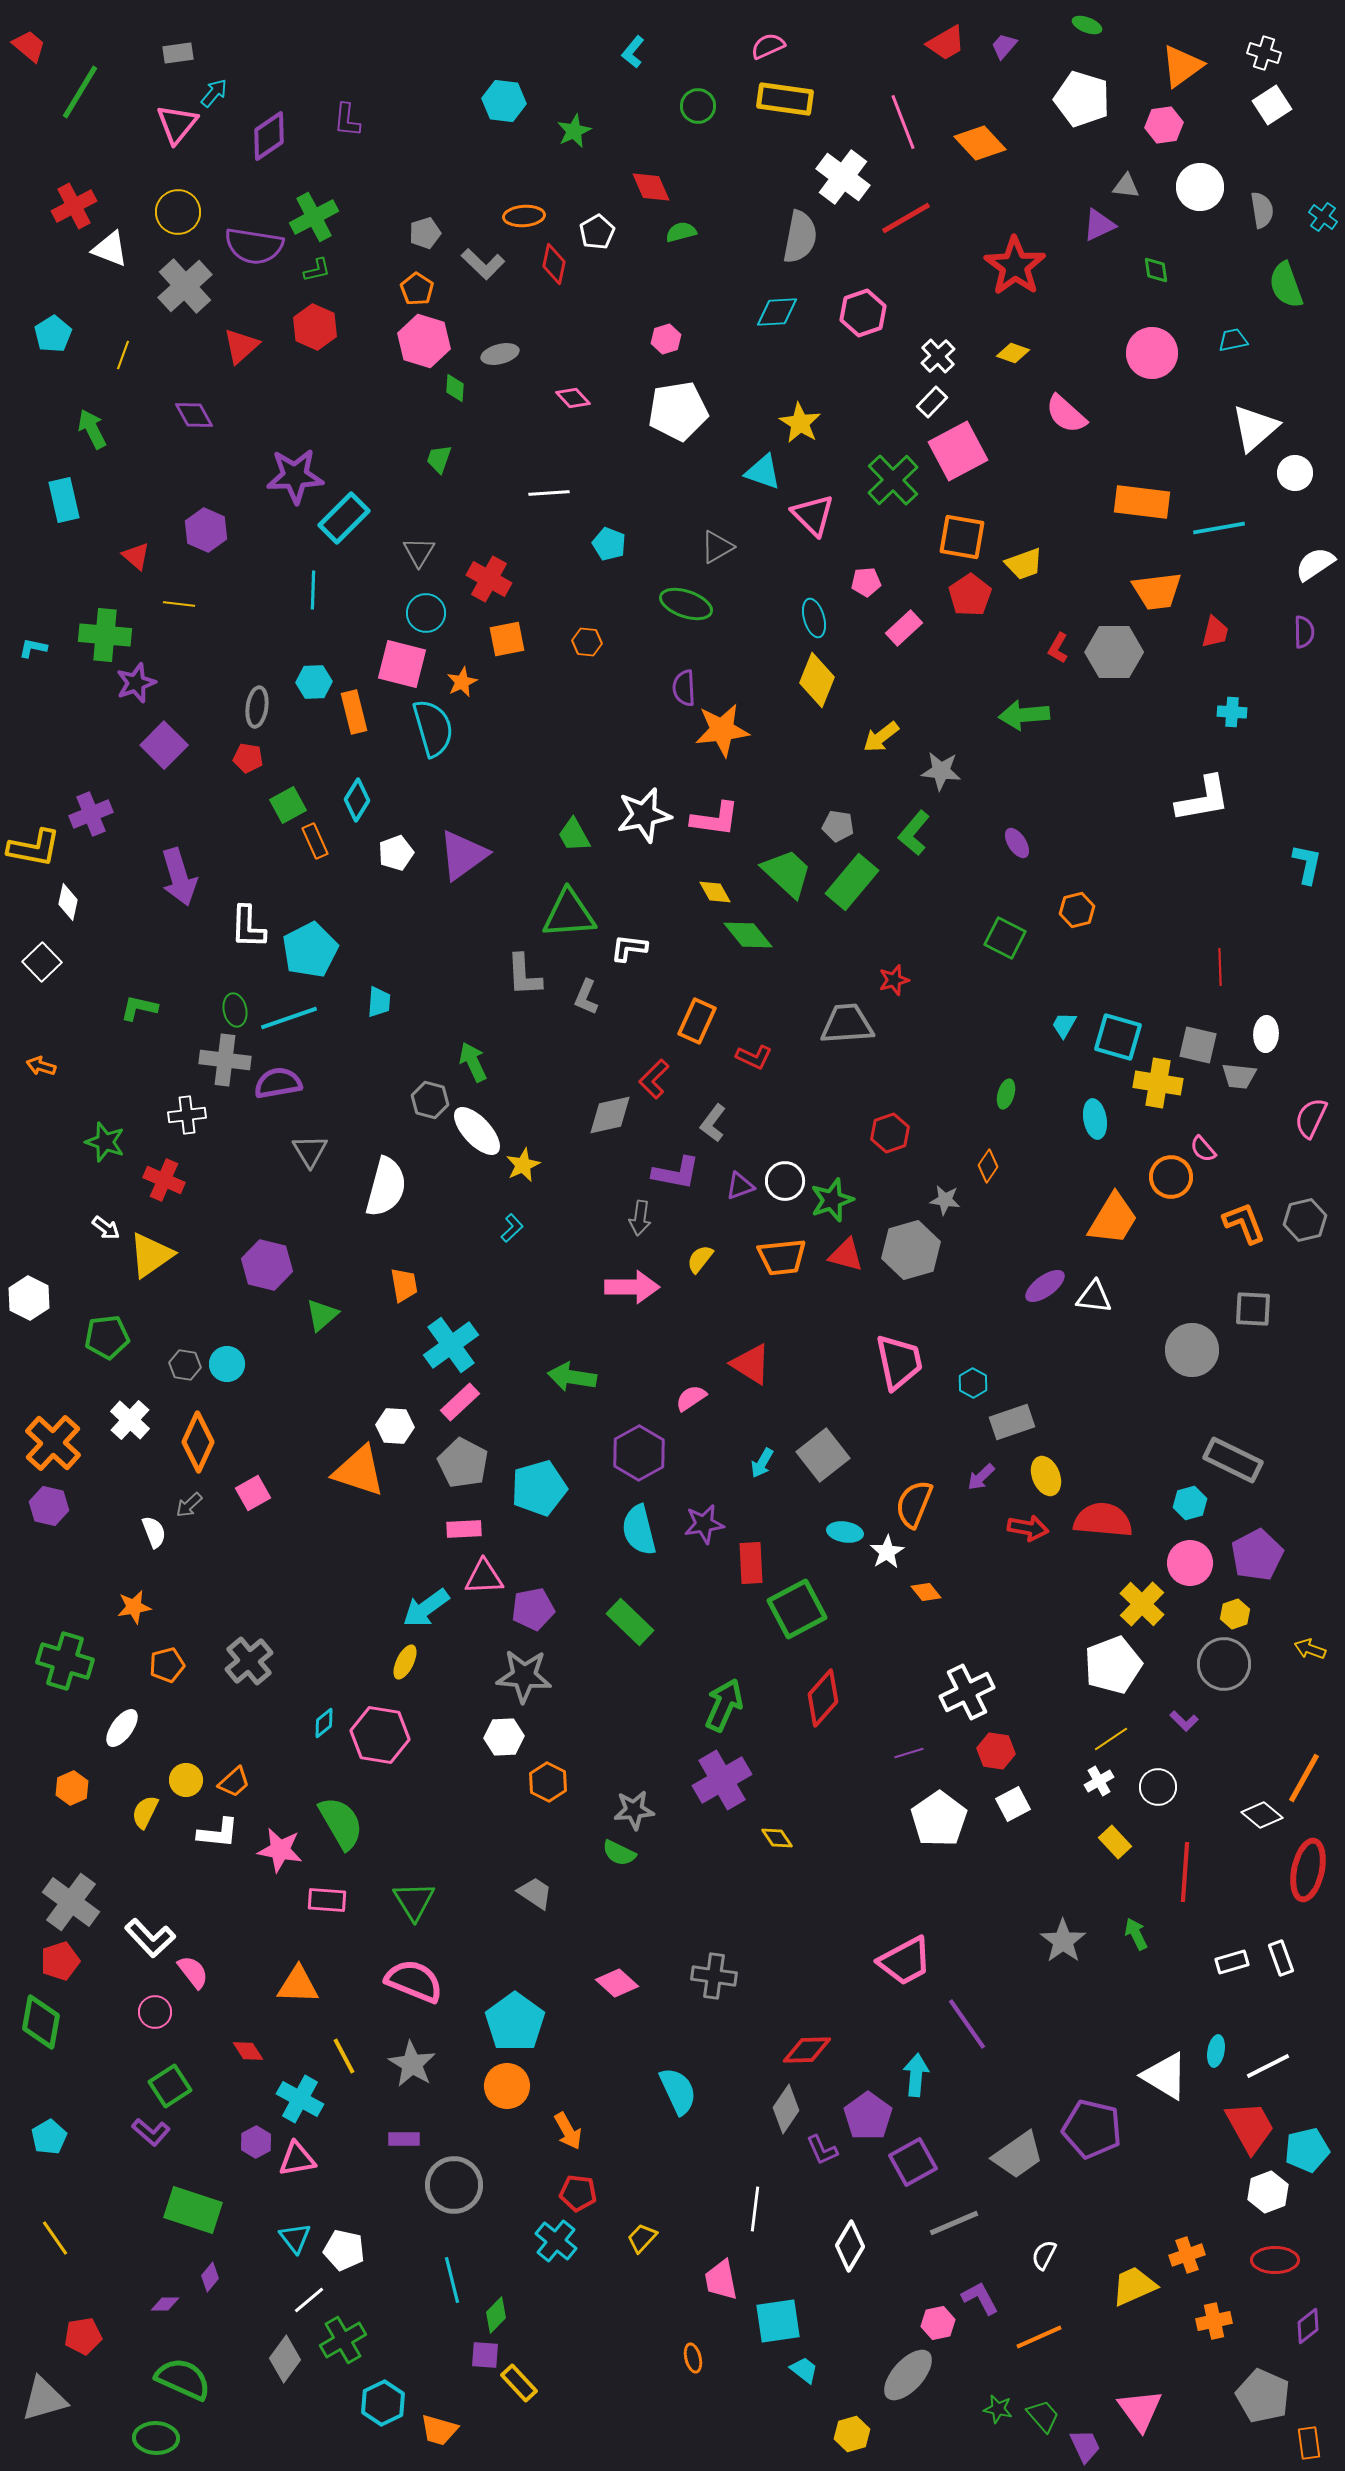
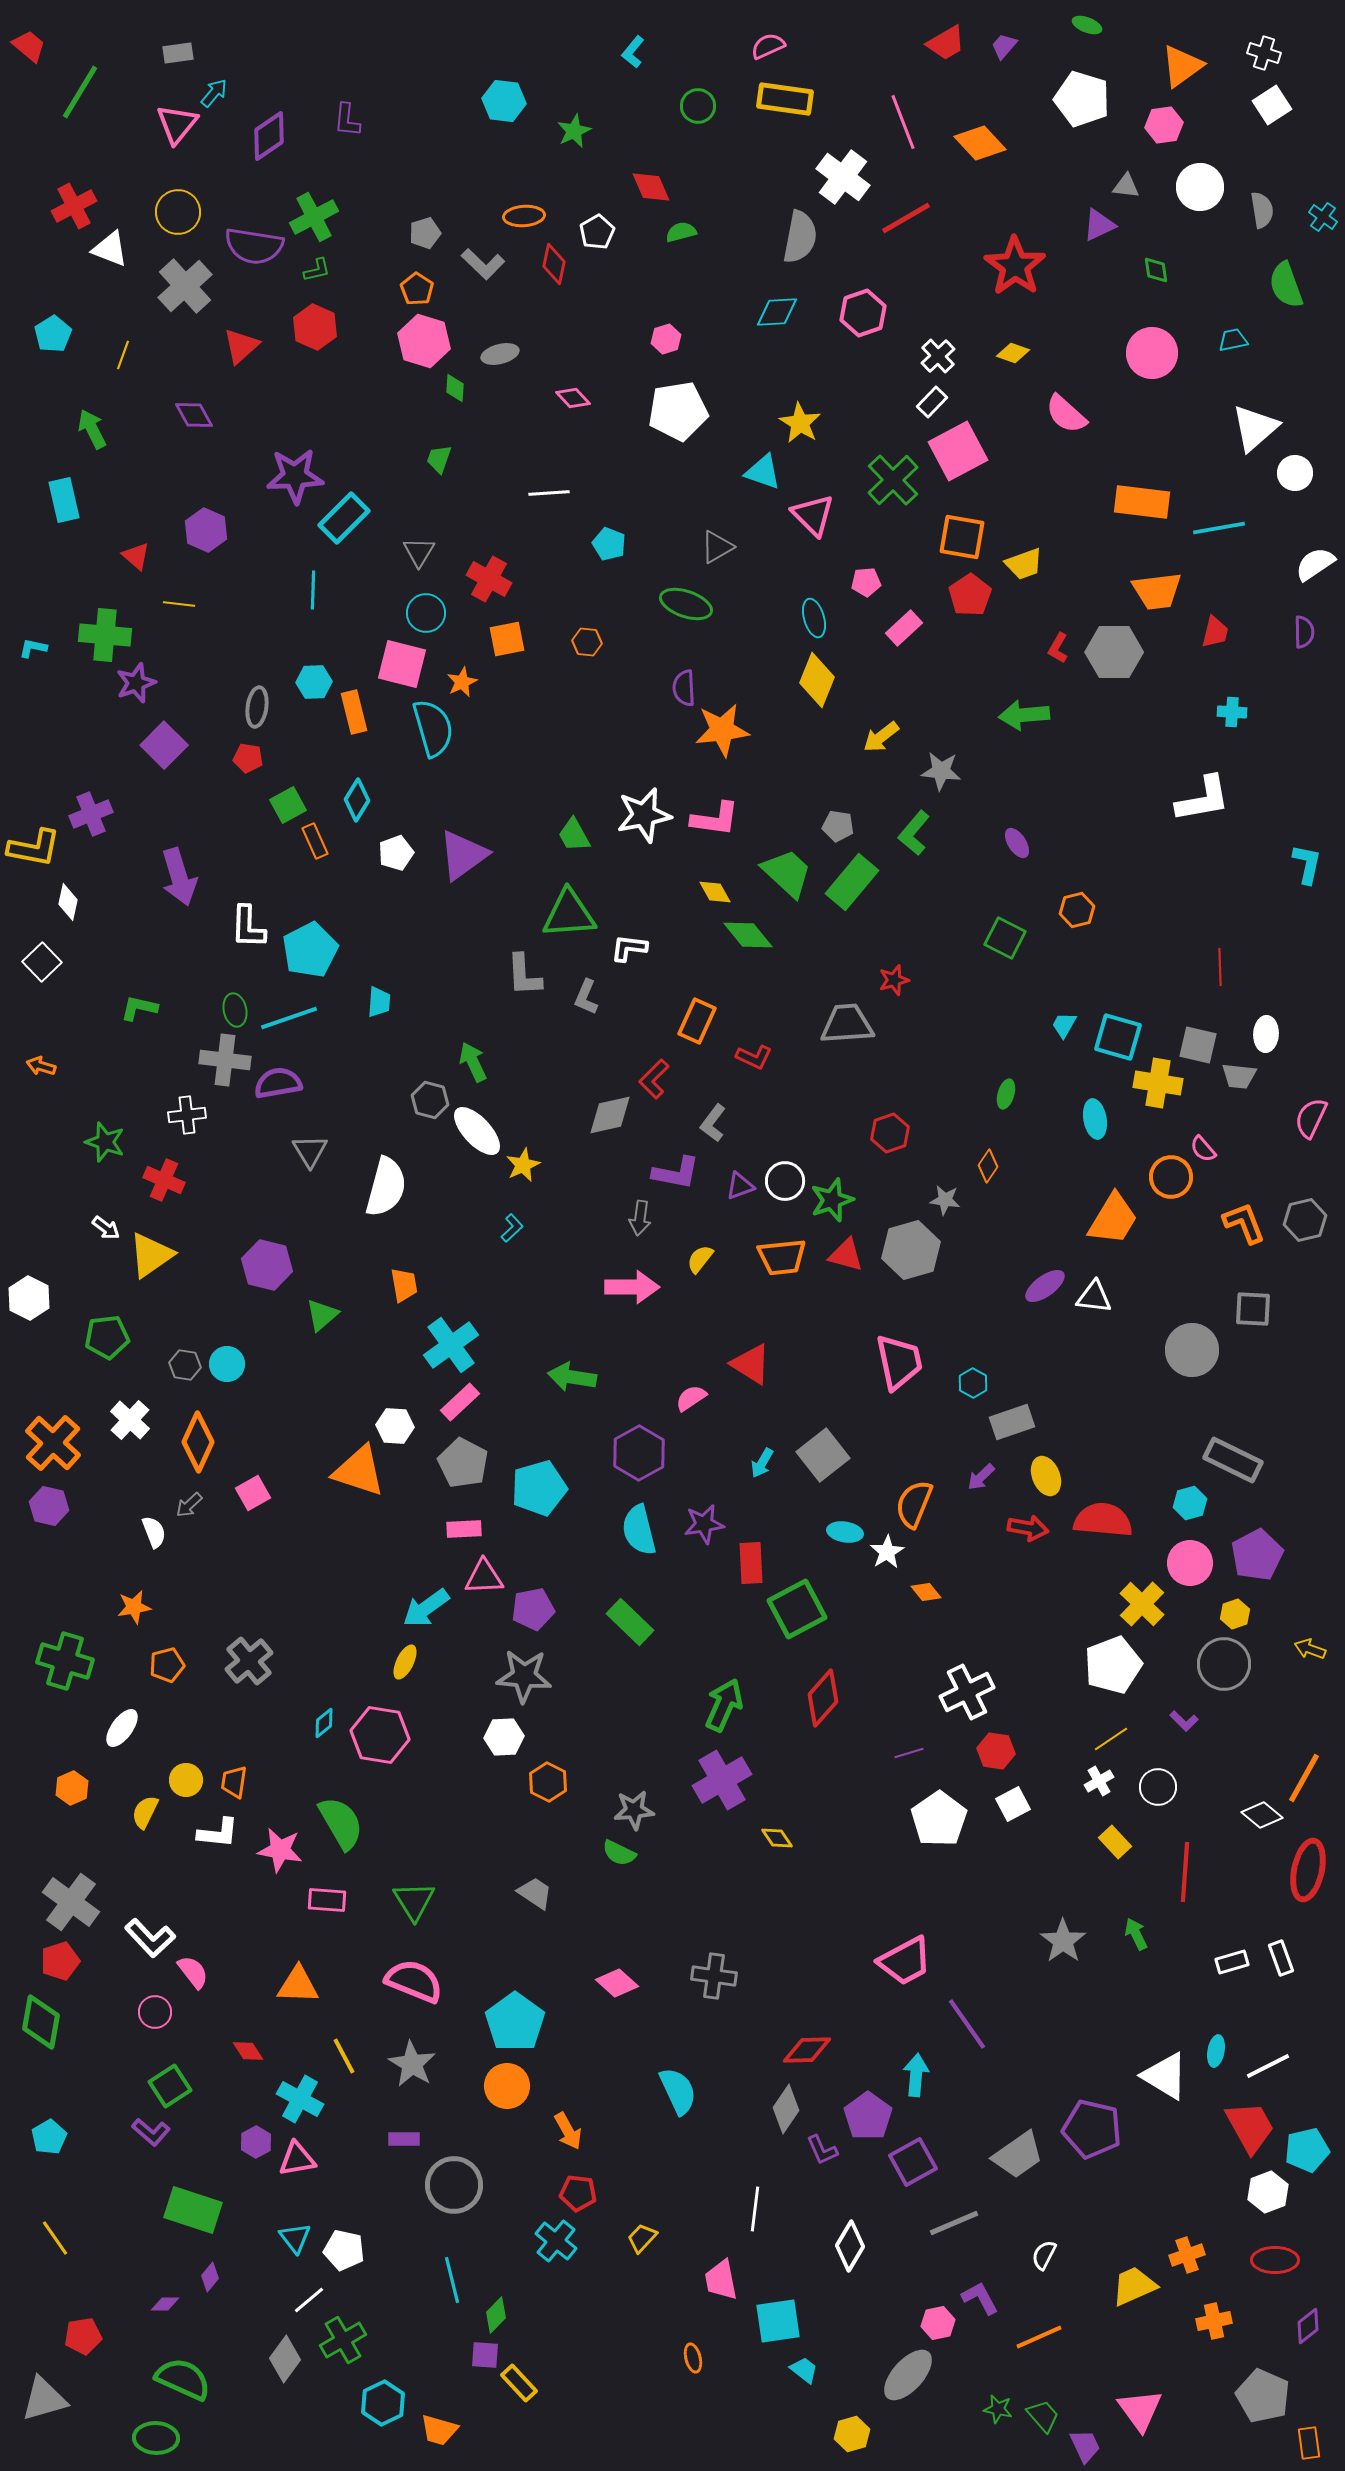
orange trapezoid at (234, 1782): rotated 140 degrees clockwise
